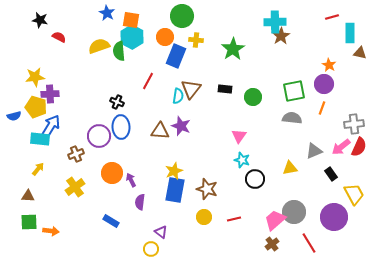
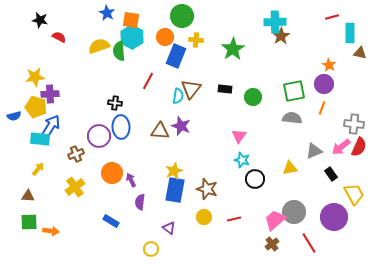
black cross at (117, 102): moved 2 px left, 1 px down; rotated 16 degrees counterclockwise
gray cross at (354, 124): rotated 12 degrees clockwise
purple triangle at (161, 232): moved 8 px right, 4 px up
